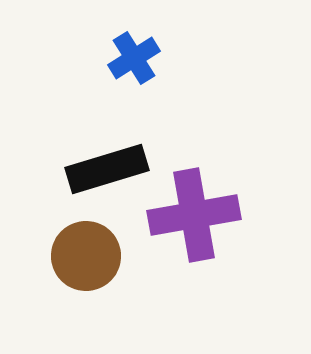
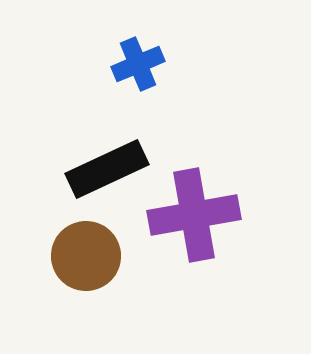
blue cross: moved 4 px right, 6 px down; rotated 9 degrees clockwise
black rectangle: rotated 8 degrees counterclockwise
